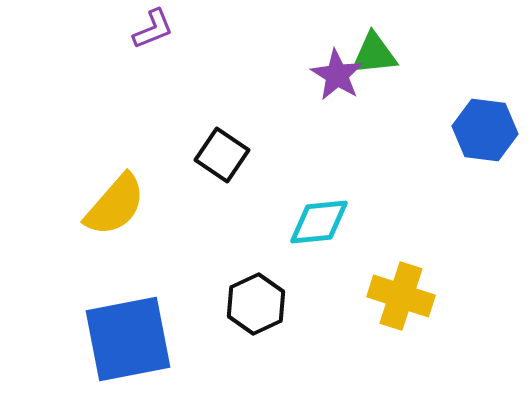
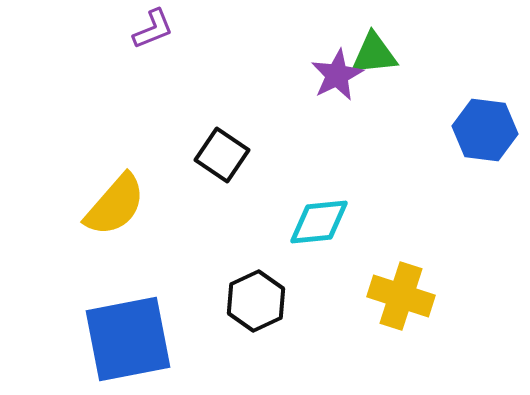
purple star: rotated 14 degrees clockwise
black hexagon: moved 3 px up
